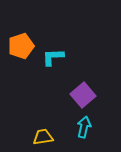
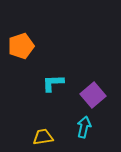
cyan L-shape: moved 26 px down
purple square: moved 10 px right
